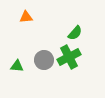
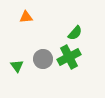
gray circle: moved 1 px left, 1 px up
green triangle: rotated 48 degrees clockwise
